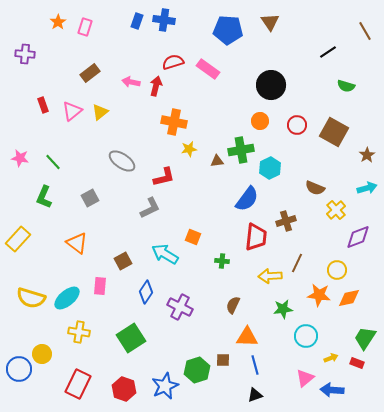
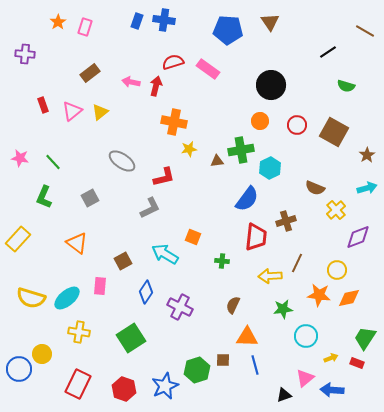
brown line at (365, 31): rotated 30 degrees counterclockwise
black triangle at (255, 395): moved 29 px right
